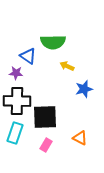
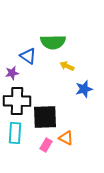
purple star: moved 4 px left; rotated 16 degrees counterclockwise
cyan rectangle: rotated 15 degrees counterclockwise
orange triangle: moved 14 px left
